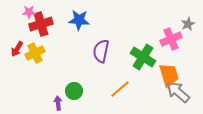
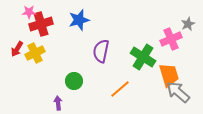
blue star: rotated 20 degrees counterclockwise
green circle: moved 10 px up
